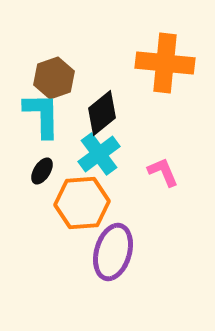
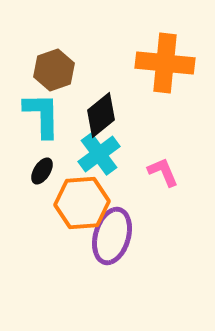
brown hexagon: moved 8 px up
black diamond: moved 1 px left, 2 px down
purple ellipse: moved 1 px left, 16 px up
